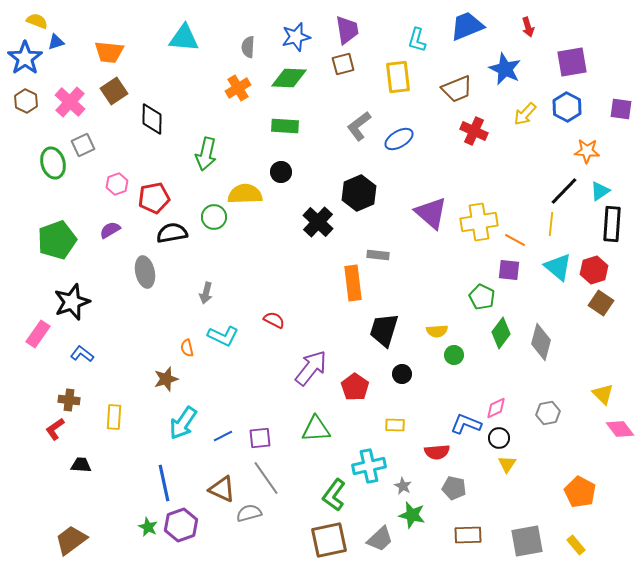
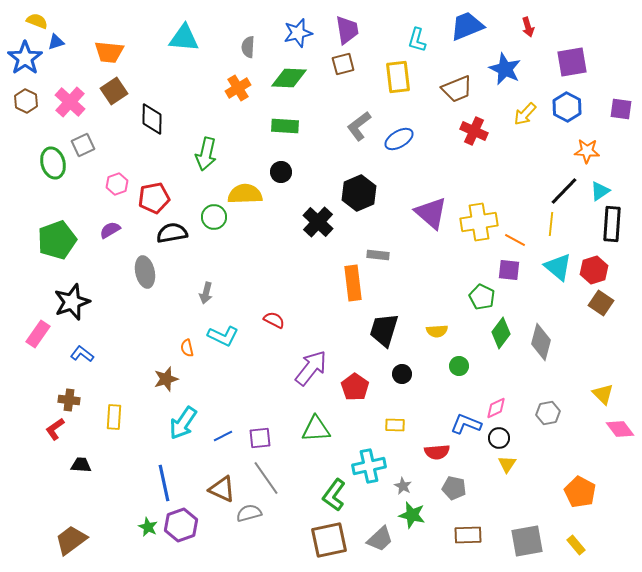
blue star at (296, 37): moved 2 px right, 4 px up
green circle at (454, 355): moved 5 px right, 11 px down
